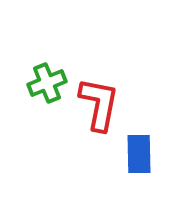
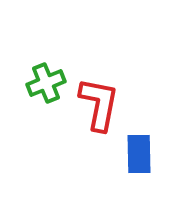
green cross: moved 1 px left
